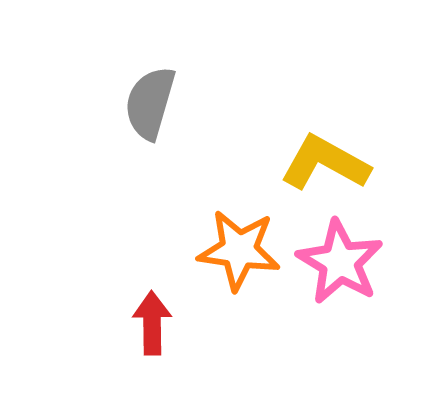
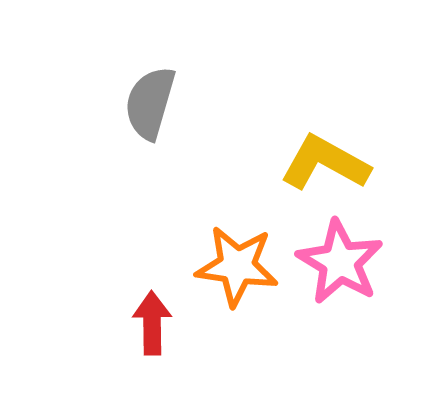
orange star: moved 2 px left, 16 px down
